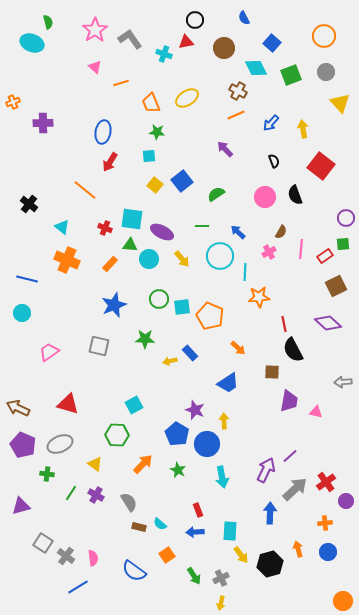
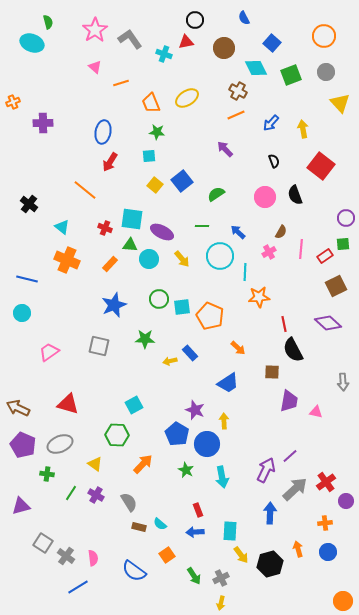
gray arrow at (343, 382): rotated 90 degrees counterclockwise
green star at (178, 470): moved 8 px right
